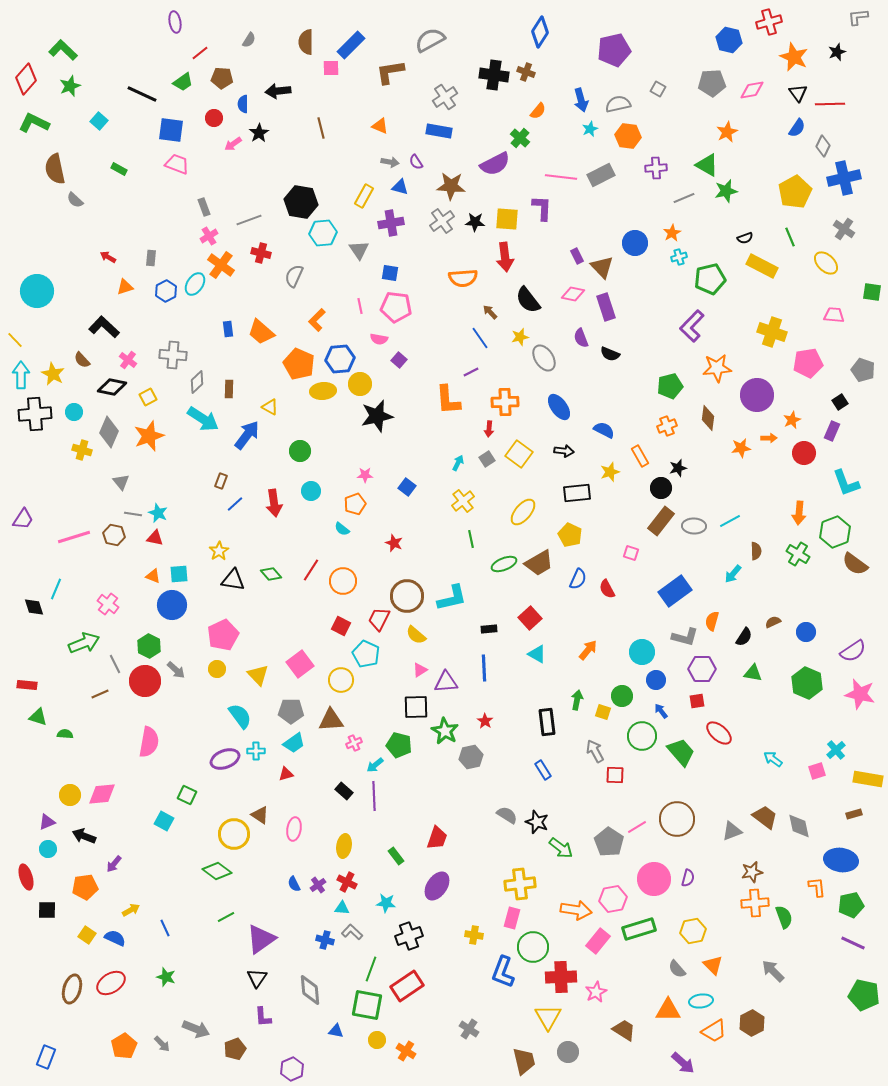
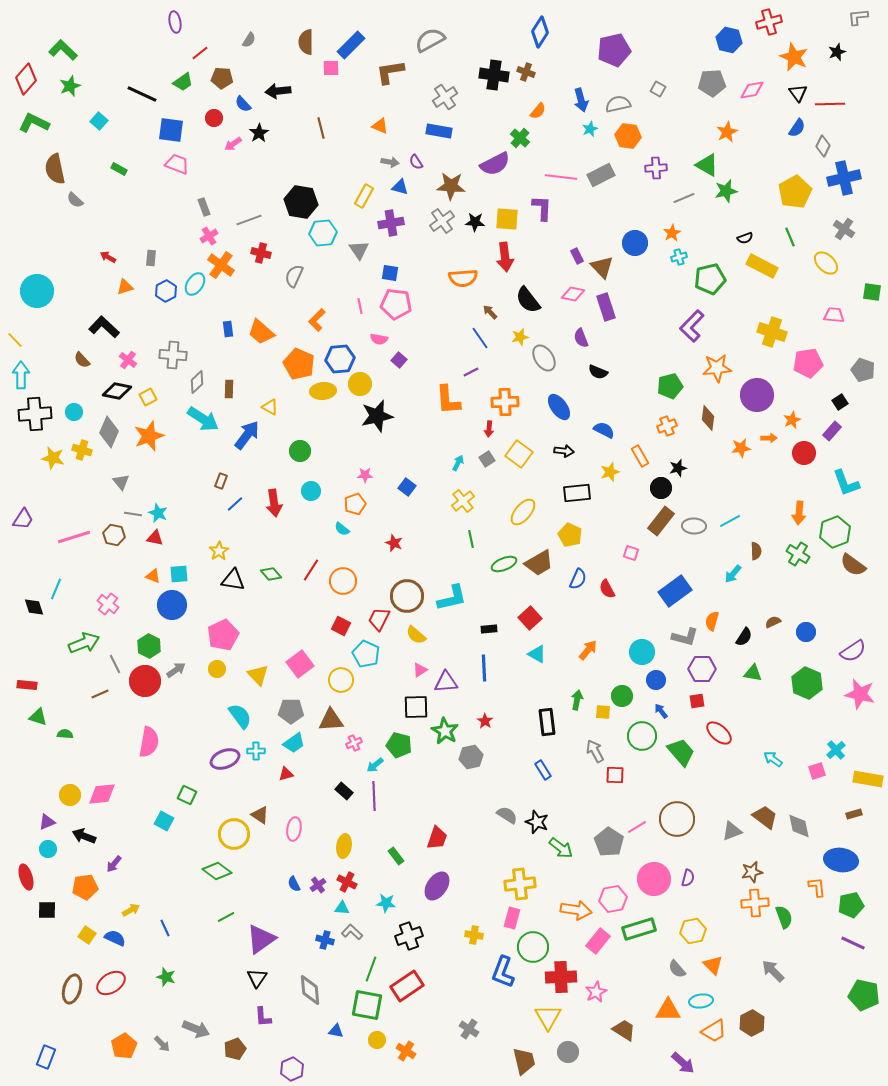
blue semicircle at (243, 104): rotated 42 degrees counterclockwise
pink pentagon at (396, 307): moved 3 px up
black semicircle at (610, 354): moved 12 px left, 18 px down
yellow star at (53, 374): moved 84 px down; rotated 15 degrees counterclockwise
black diamond at (112, 387): moved 5 px right, 4 px down
purple rectangle at (832, 431): rotated 18 degrees clockwise
brown semicircle at (855, 564): moved 2 px left, 1 px down
gray arrow at (176, 670): rotated 78 degrees counterclockwise
yellow square at (603, 712): rotated 14 degrees counterclockwise
